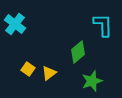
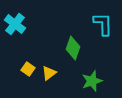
cyan L-shape: moved 1 px up
green diamond: moved 5 px left, 4 px up; rotated 30 degrees counterclockwise
